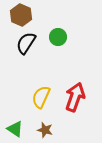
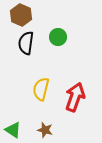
black semicircle: rotated 25 degrees counterclockwise
yellow semicircle: moved 8 px up; rotated 10 degrees counterclockwise
green triangle: moved 2 px left, 1 px down
